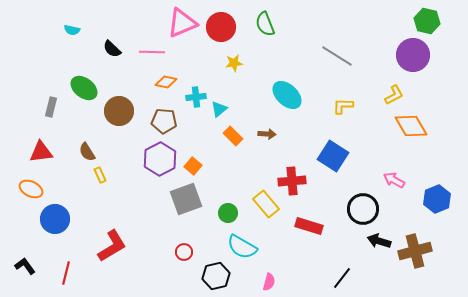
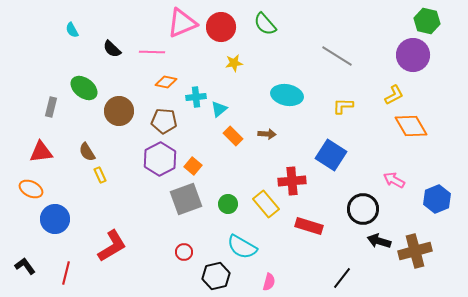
green semicircle at (265, 24): rotated 20 degrees counterclockwise
cyan semicircle at (72, 30): rotated 49 degrees clockwise
cyan ellipse at (287, 95): rotated 32 degrees counterclockwise
blue square at (333, 156): moved 2 px left, 1 px up
green circle at (228, 213): moved 9 px up
